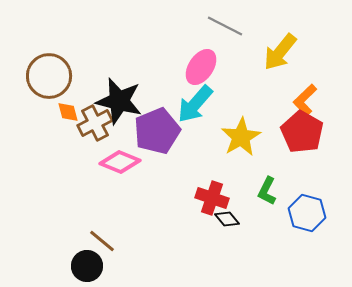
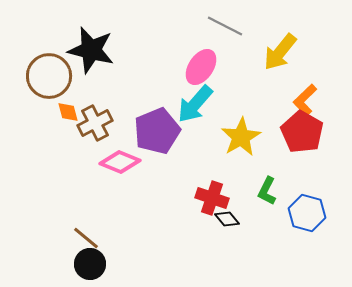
black star: moved 28 px left, 51 px up
brown line: moved 16 px left, 3 px up
black circle: moved 3 px right, 2 px up
